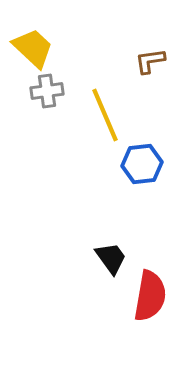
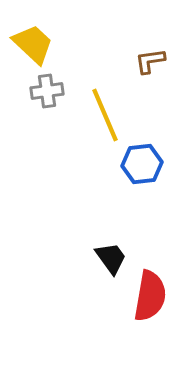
yellow trapezoid: moved 4 px up
